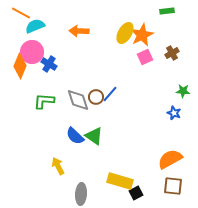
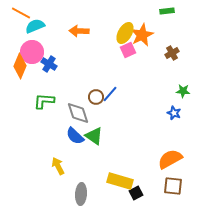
pink square: moved 17 px left, 7 px up
gray diamond: moved 13 px down
